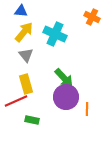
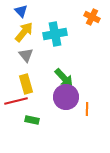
blue triangle: rotated 40 degrees clockwise
cyan cross: rotated 35 degrees counterclockwise
red line: rotated 10 degrees clockwise
